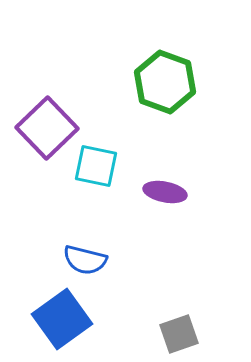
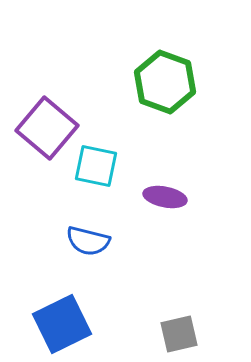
purple square: rotated 6 degrees counterclockwise
purple ellipse: moved 5 px down
blue semicircle: moved 3 px right, 19 px up
blue square: moved 5 px down; rotated 10 degrees clockwise
gray square: rotated 6 degrees clockwise
